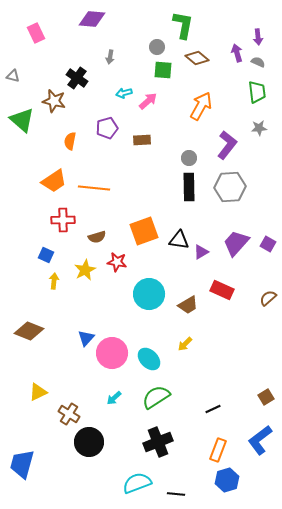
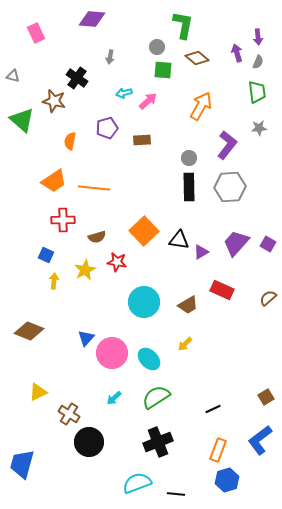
gray semicircle at (258, 62): rotated 88 degrees clockwise
orange square at (144, 231): rotated 24 degrees counterclockwise
cyan circle at (149, 294): moved 5 px left, 8 px down
